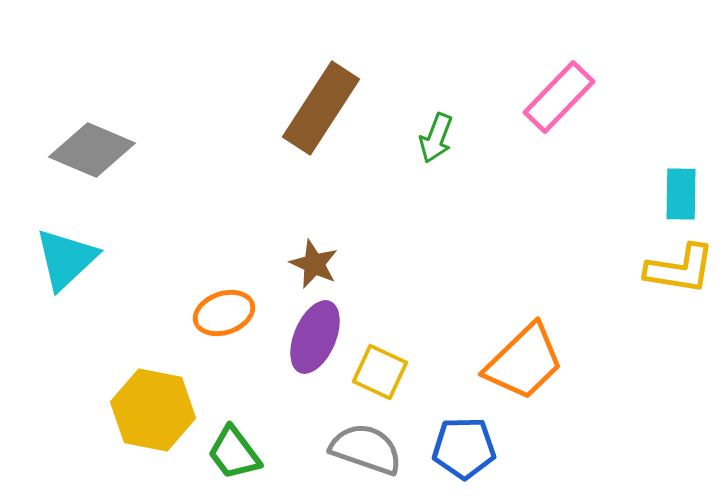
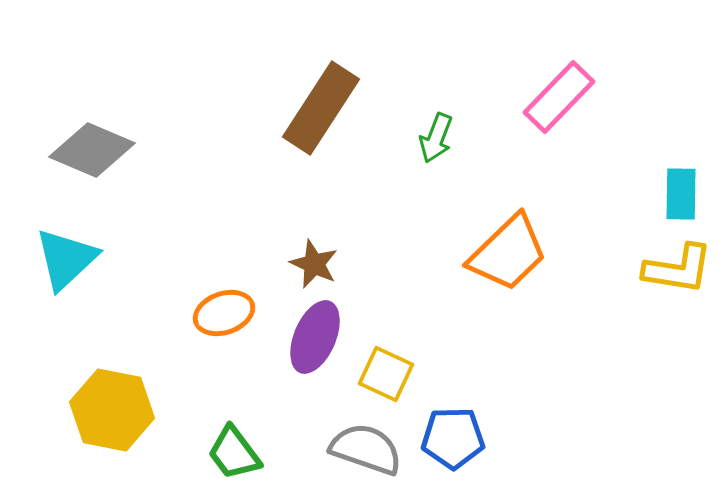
yellow L-shape: moved 2 px left
orange trapezoid: moved 16 px left, 109 px up
yellow square: moved 6 px right, 2 px down
yellow hexagon: moved 41 px left
blue pentagon: moved 11 px left, 10 px up
